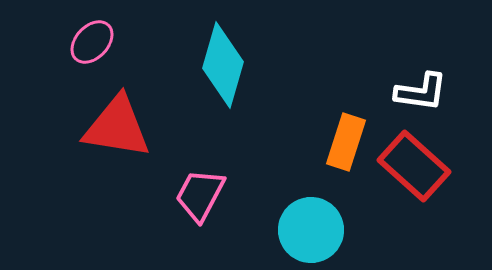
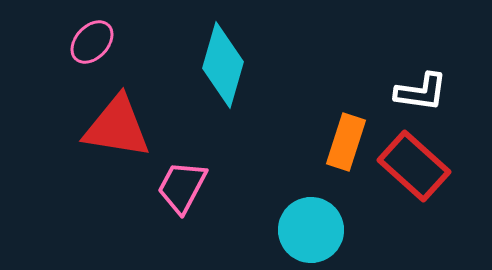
pink trapezoid: moved 18 px left, 8 px up
